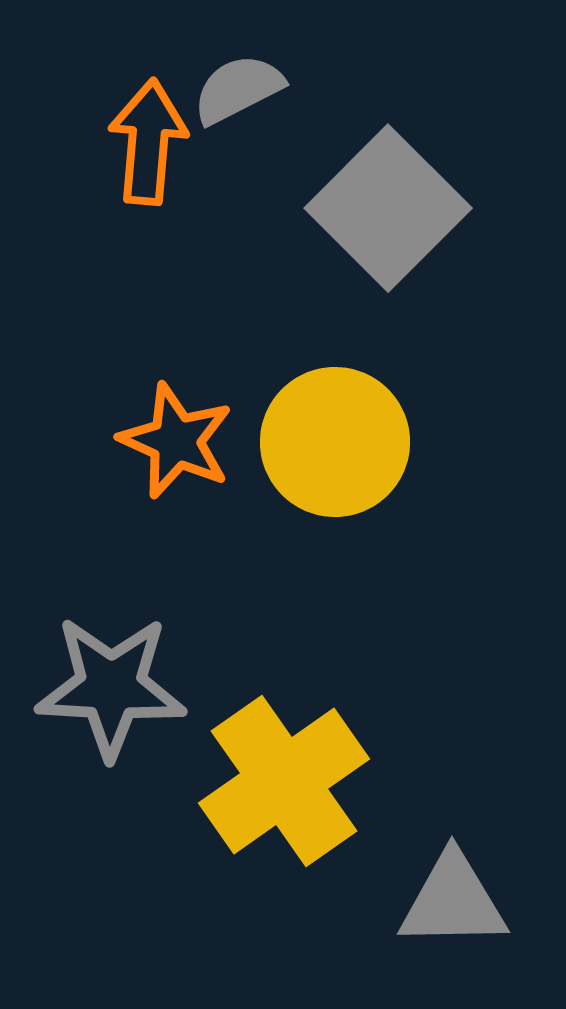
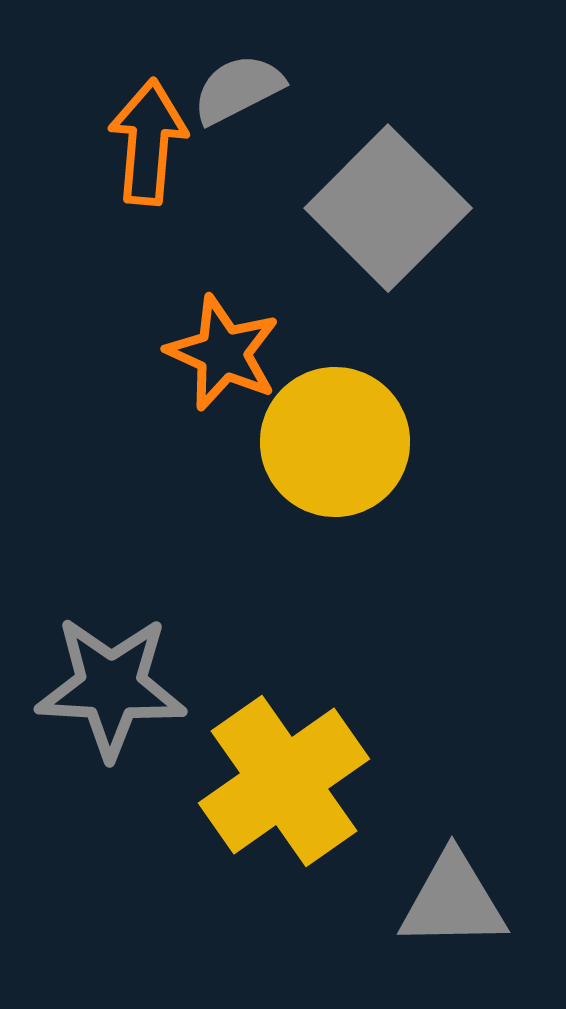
orange star: moved 47 px right, 88 px up
